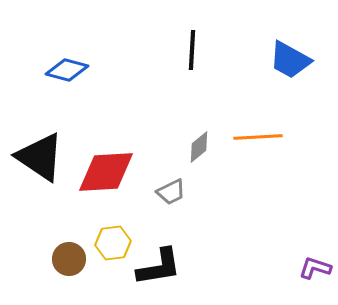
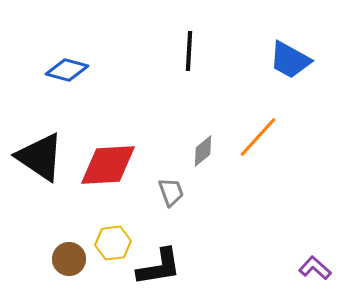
black line: moved 3 px left, 1 px down
orange line: rotated 45 degrees counterclockwise
gray diamond: moved 4 px right, 4 px down
red diamond: moved 2 px right, 7 px up
gray trapezoid: rotated 84 degrees counterclockwise
purple L-shape: rotated 24 degrees clockwise
